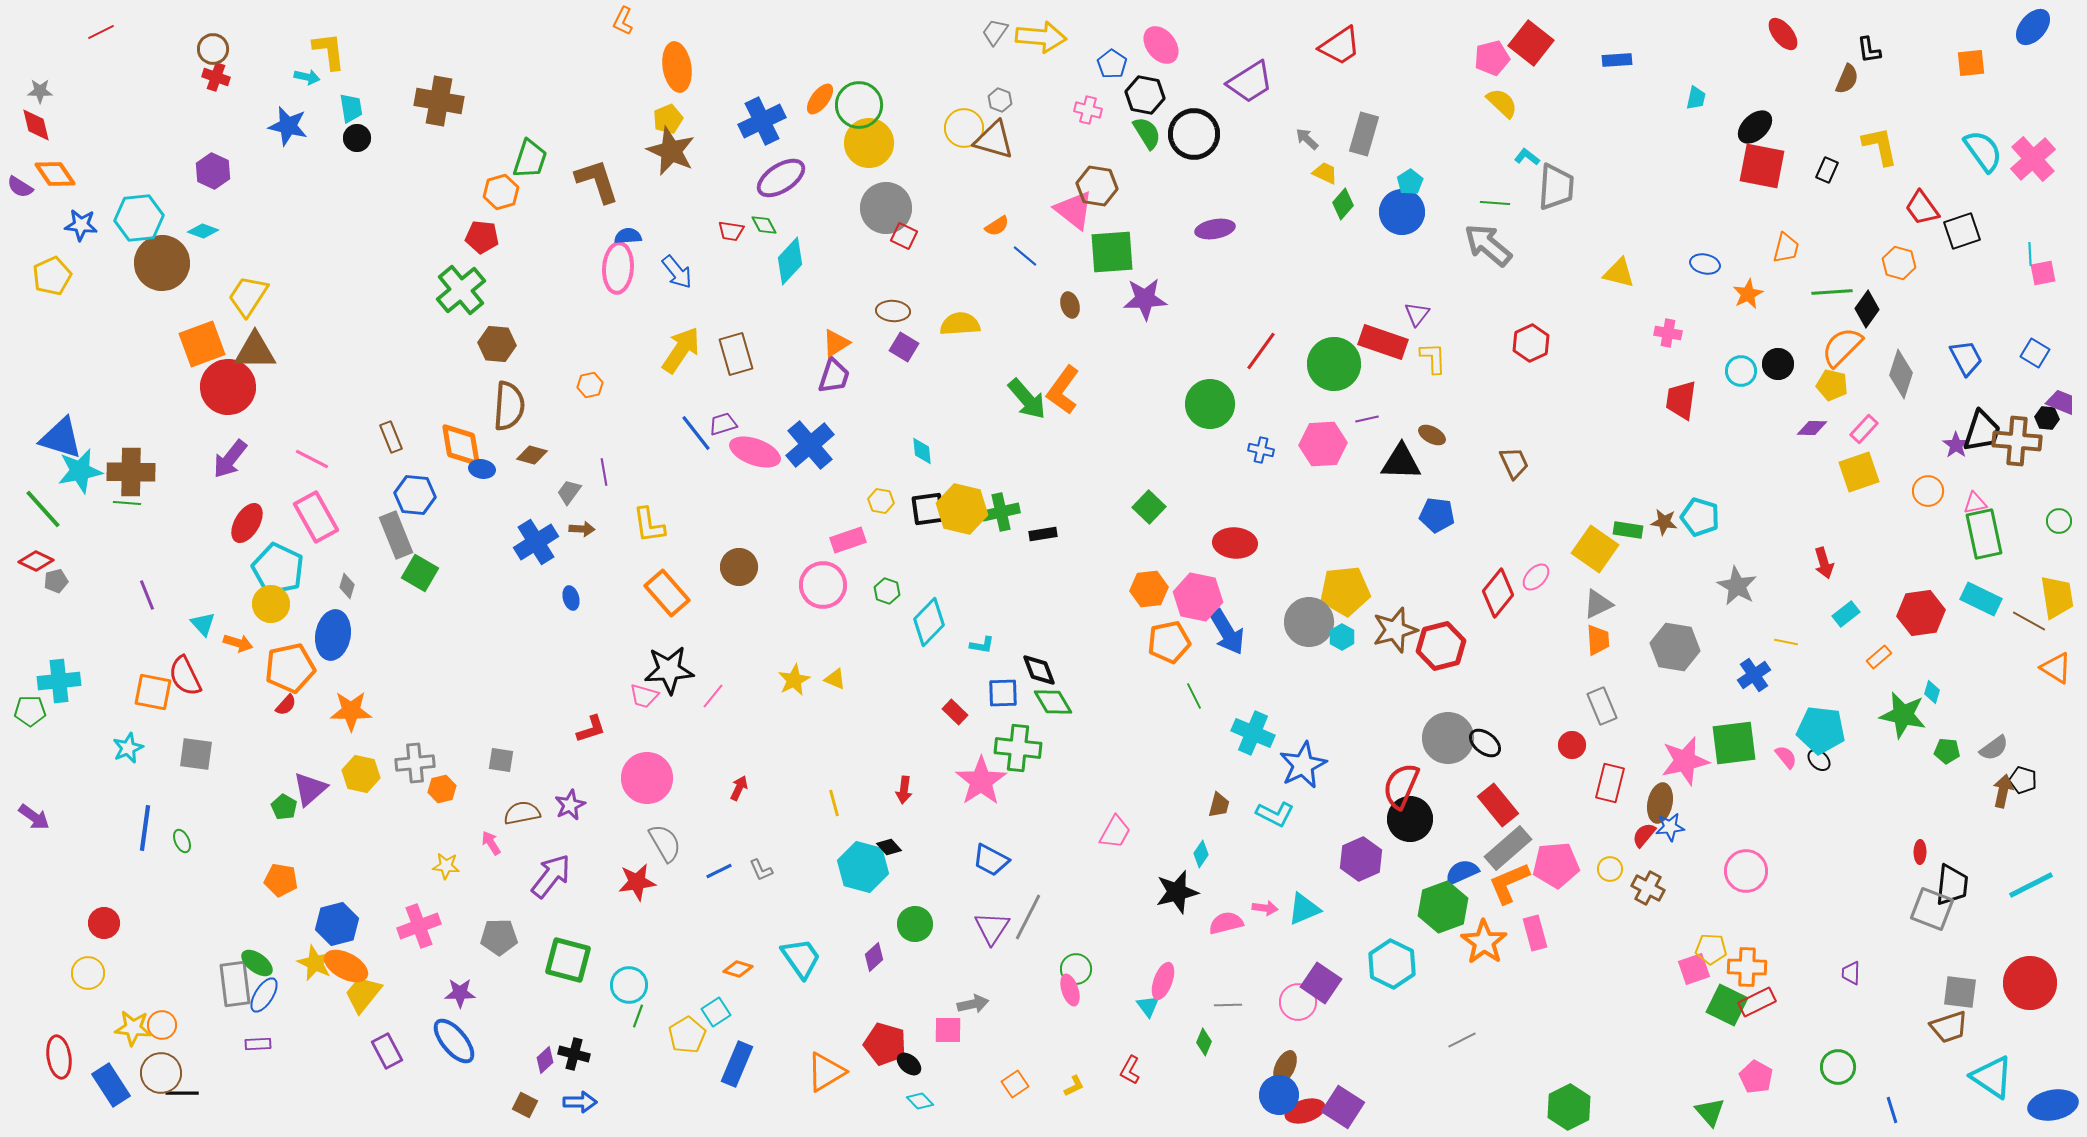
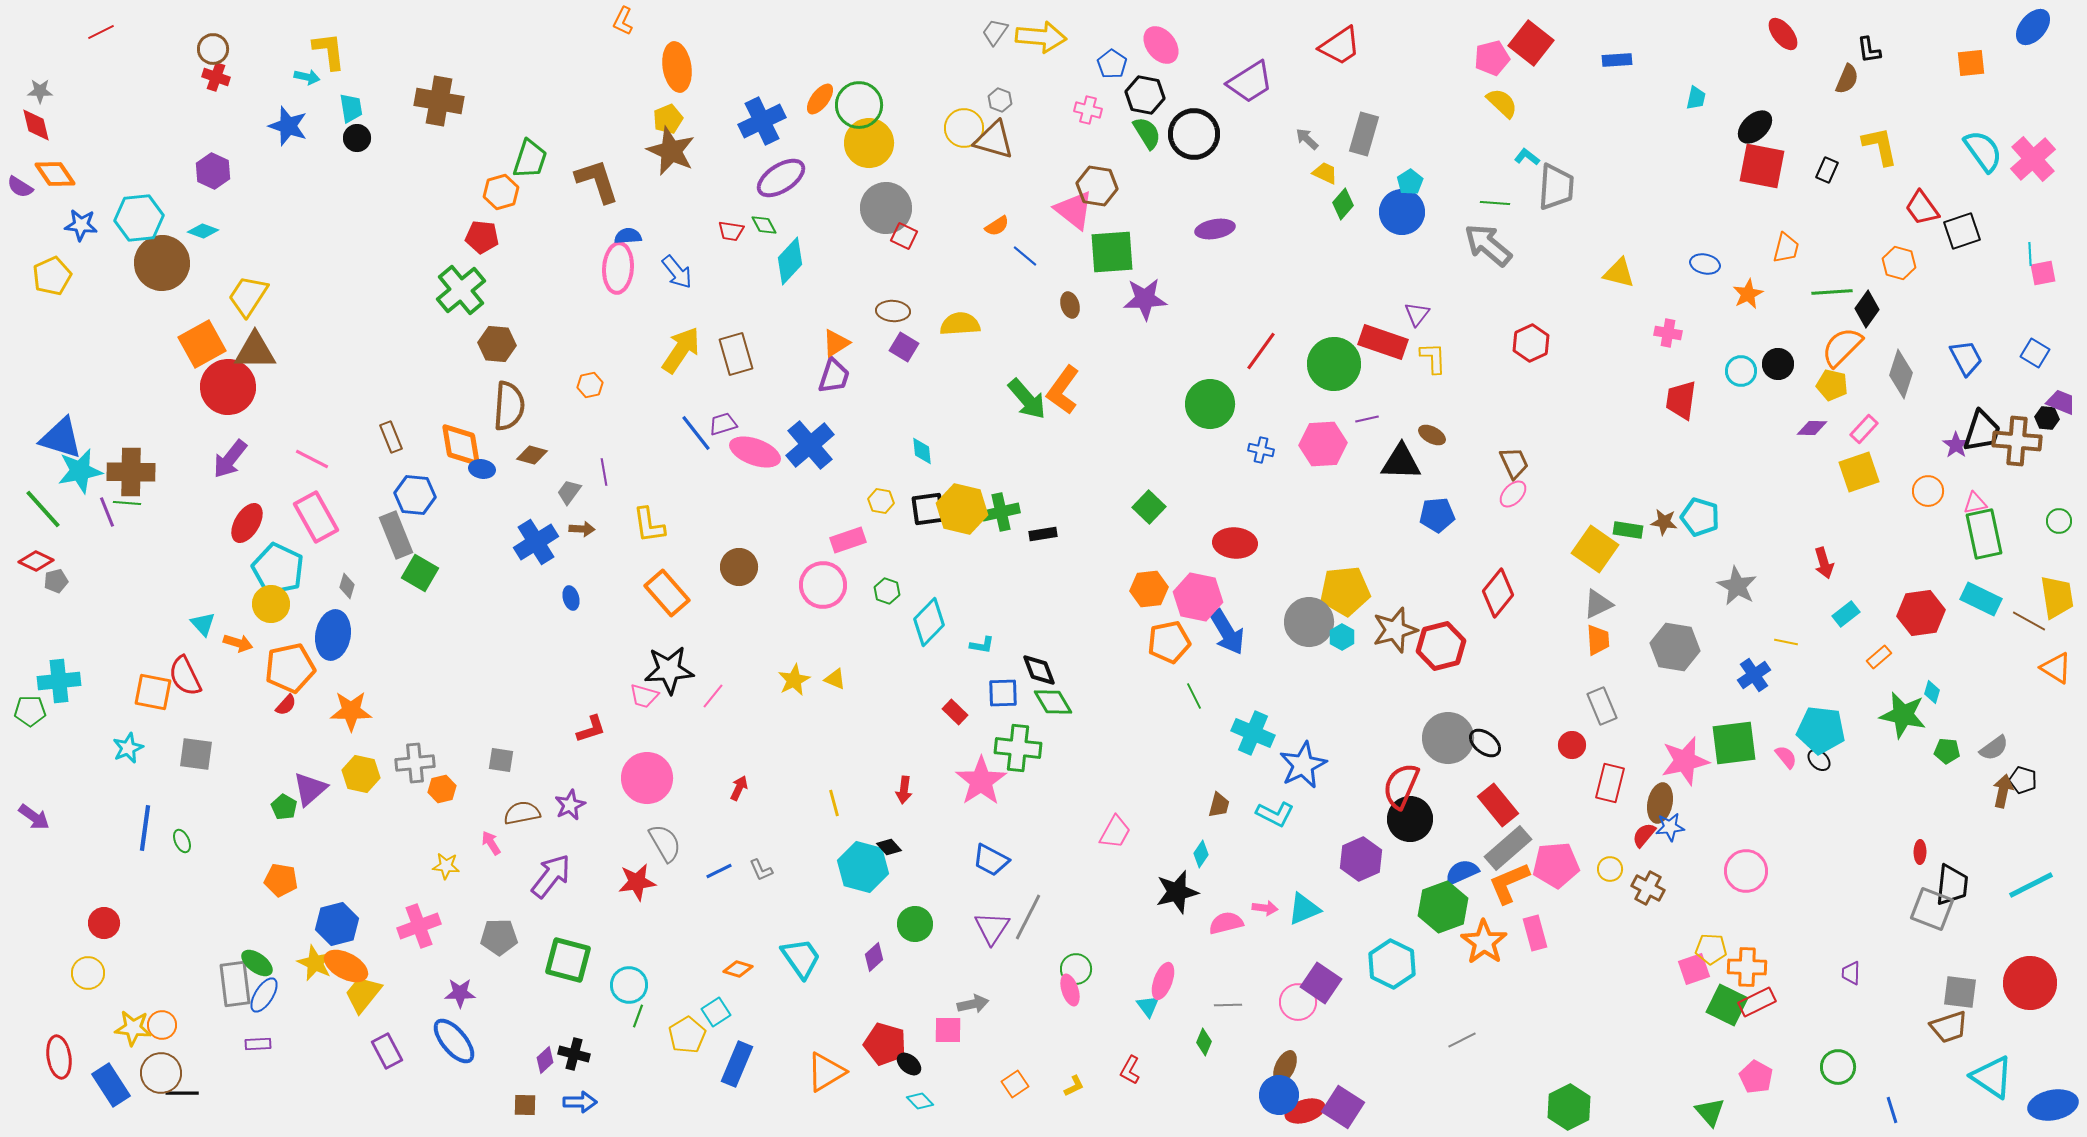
blue star at (288, 126): rotated 6 degrees clockwise
orange square at (202, 344): rotated 9 degrees counterclockwise
blue pentagon at (1437, 515): rotated 12 degrees counterclockwise
pink ellipse at (1536, 577): moved 23 px left, 83 px up
purple line at (147, 595): moved 40 px left, 83 px up
brown square at (525, 1105): rotated 25 degrees counterclockwise
